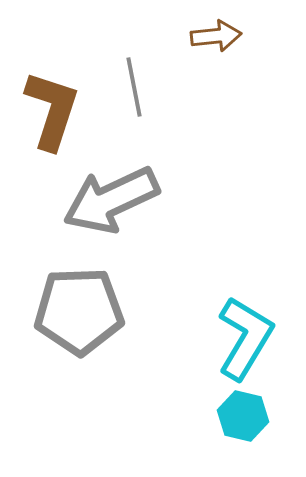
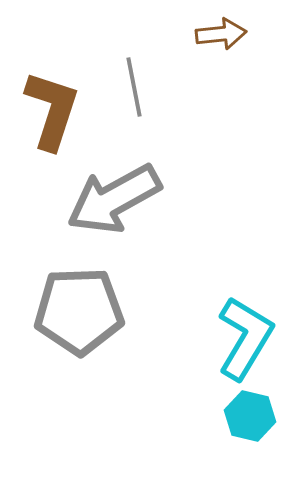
brown arrow: moved 5 px right, 2 px up
gray arrow: moved 3 px right, 1 px up; rotated 4 degrees counterclockwise
cyan hexagon: moved 7 px right
